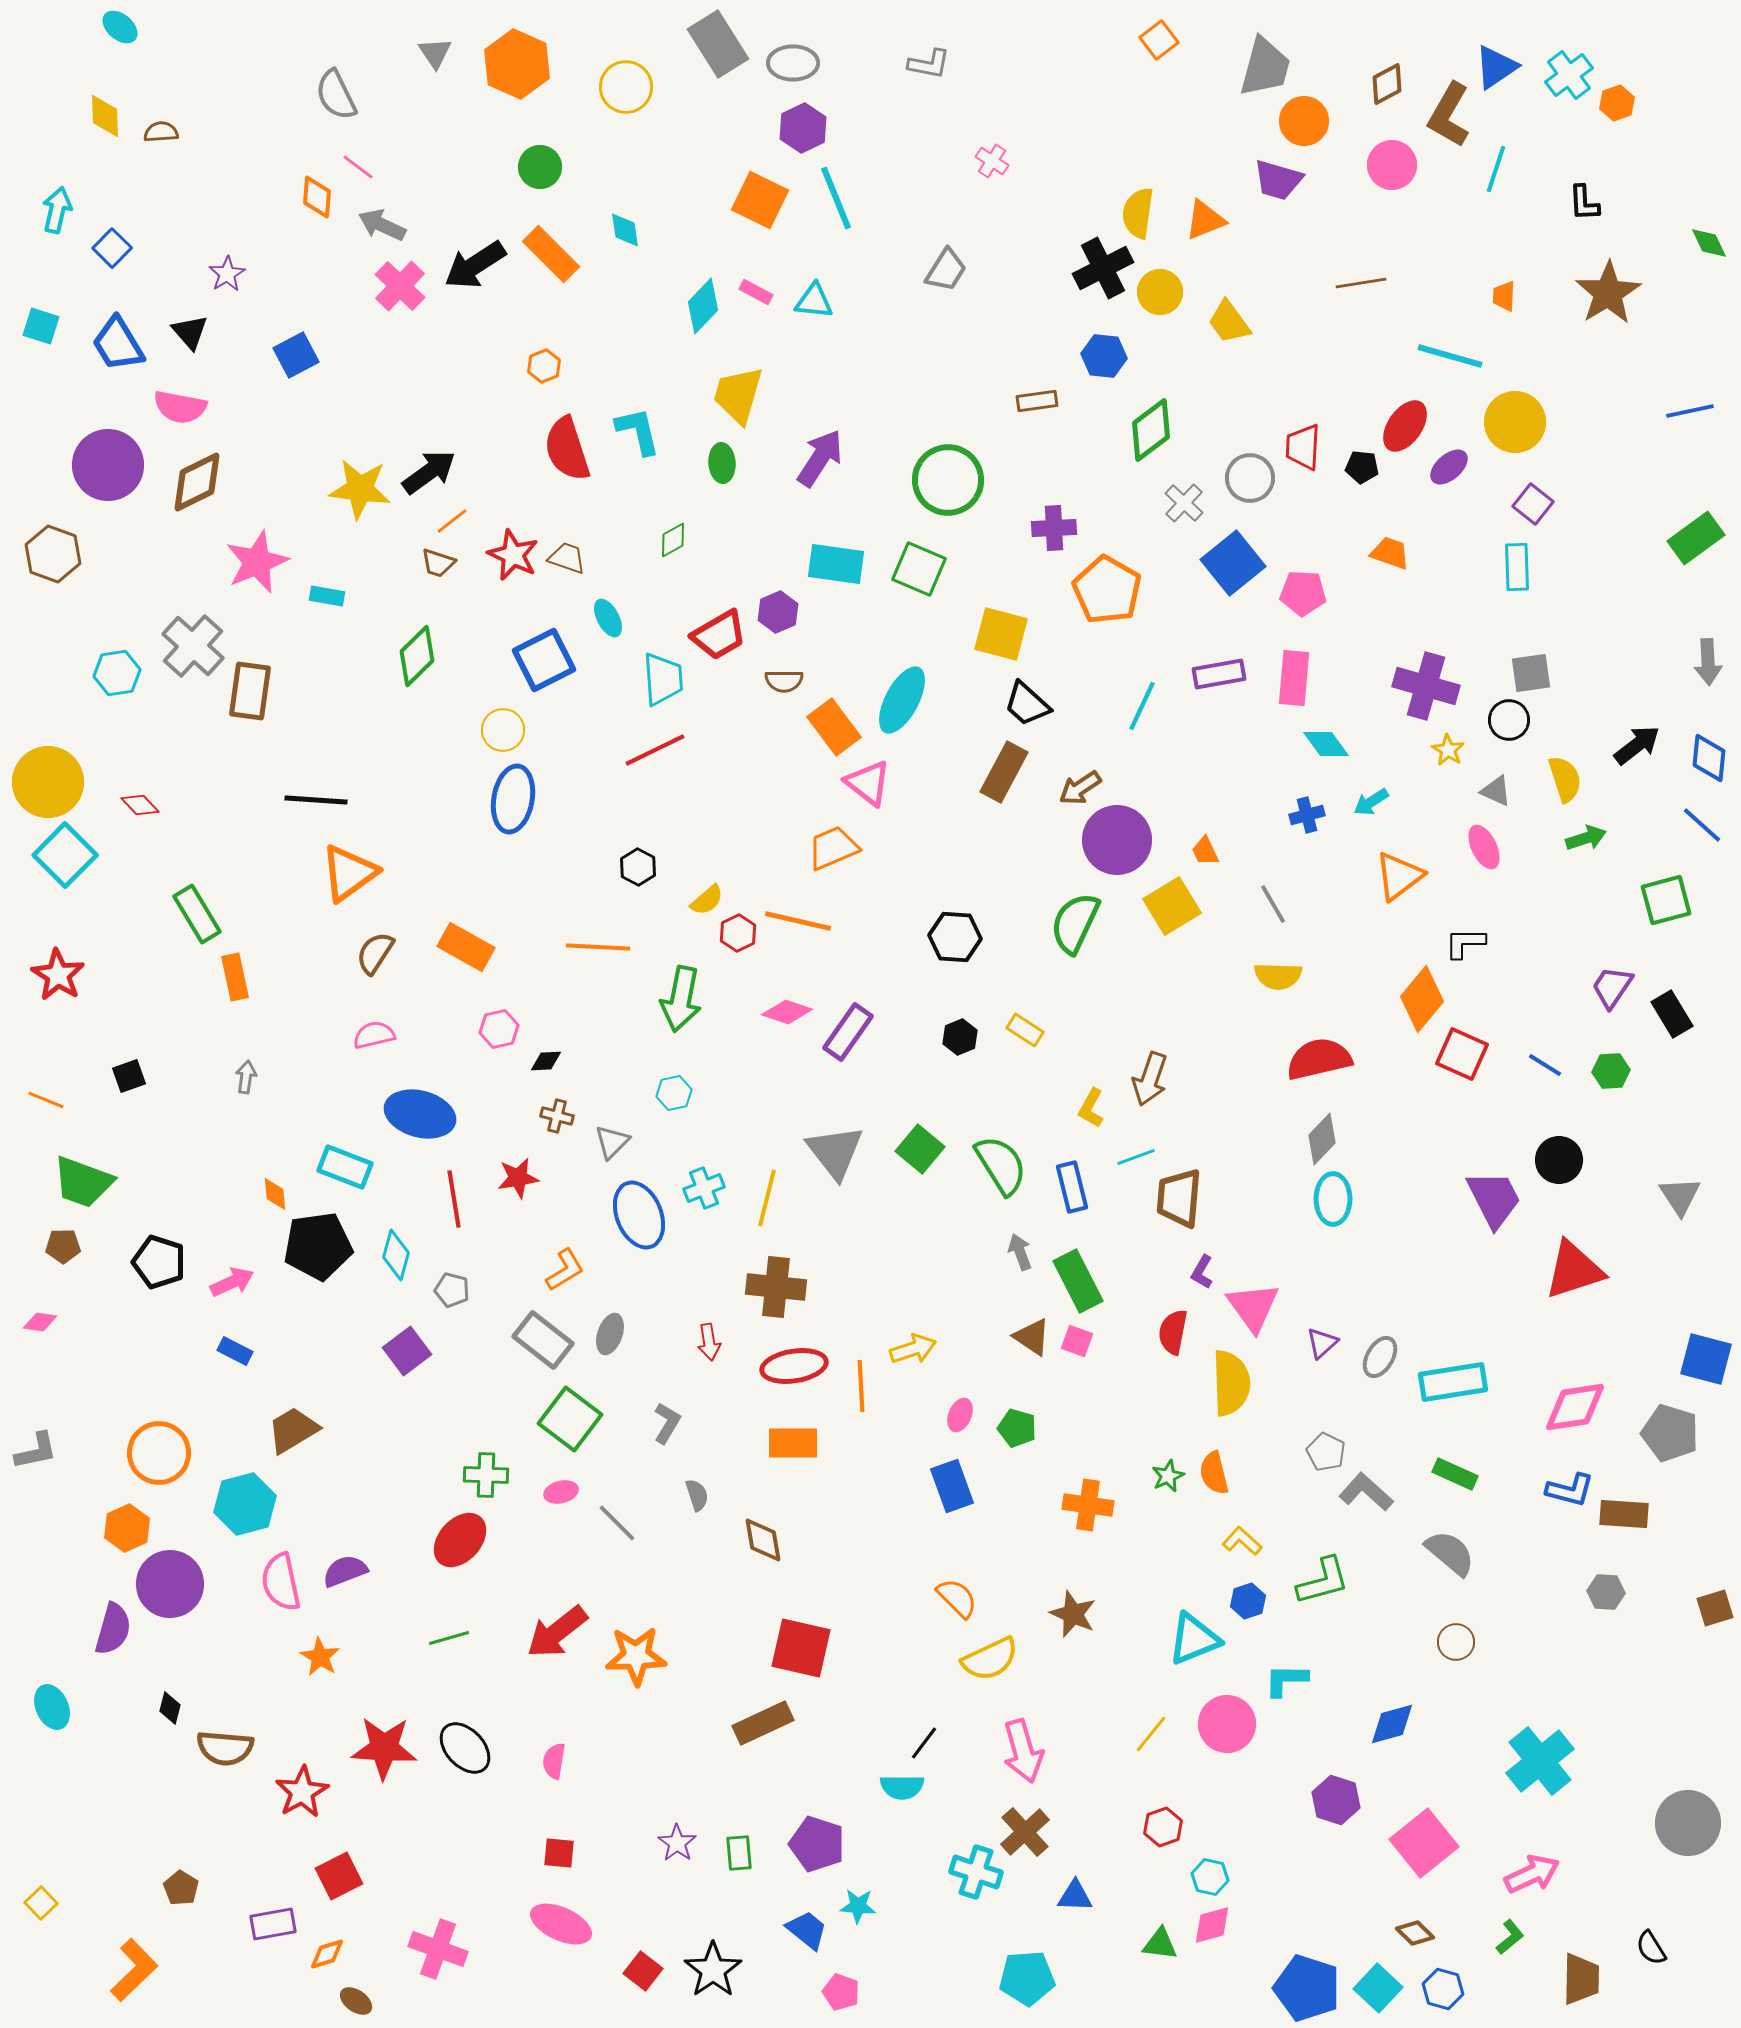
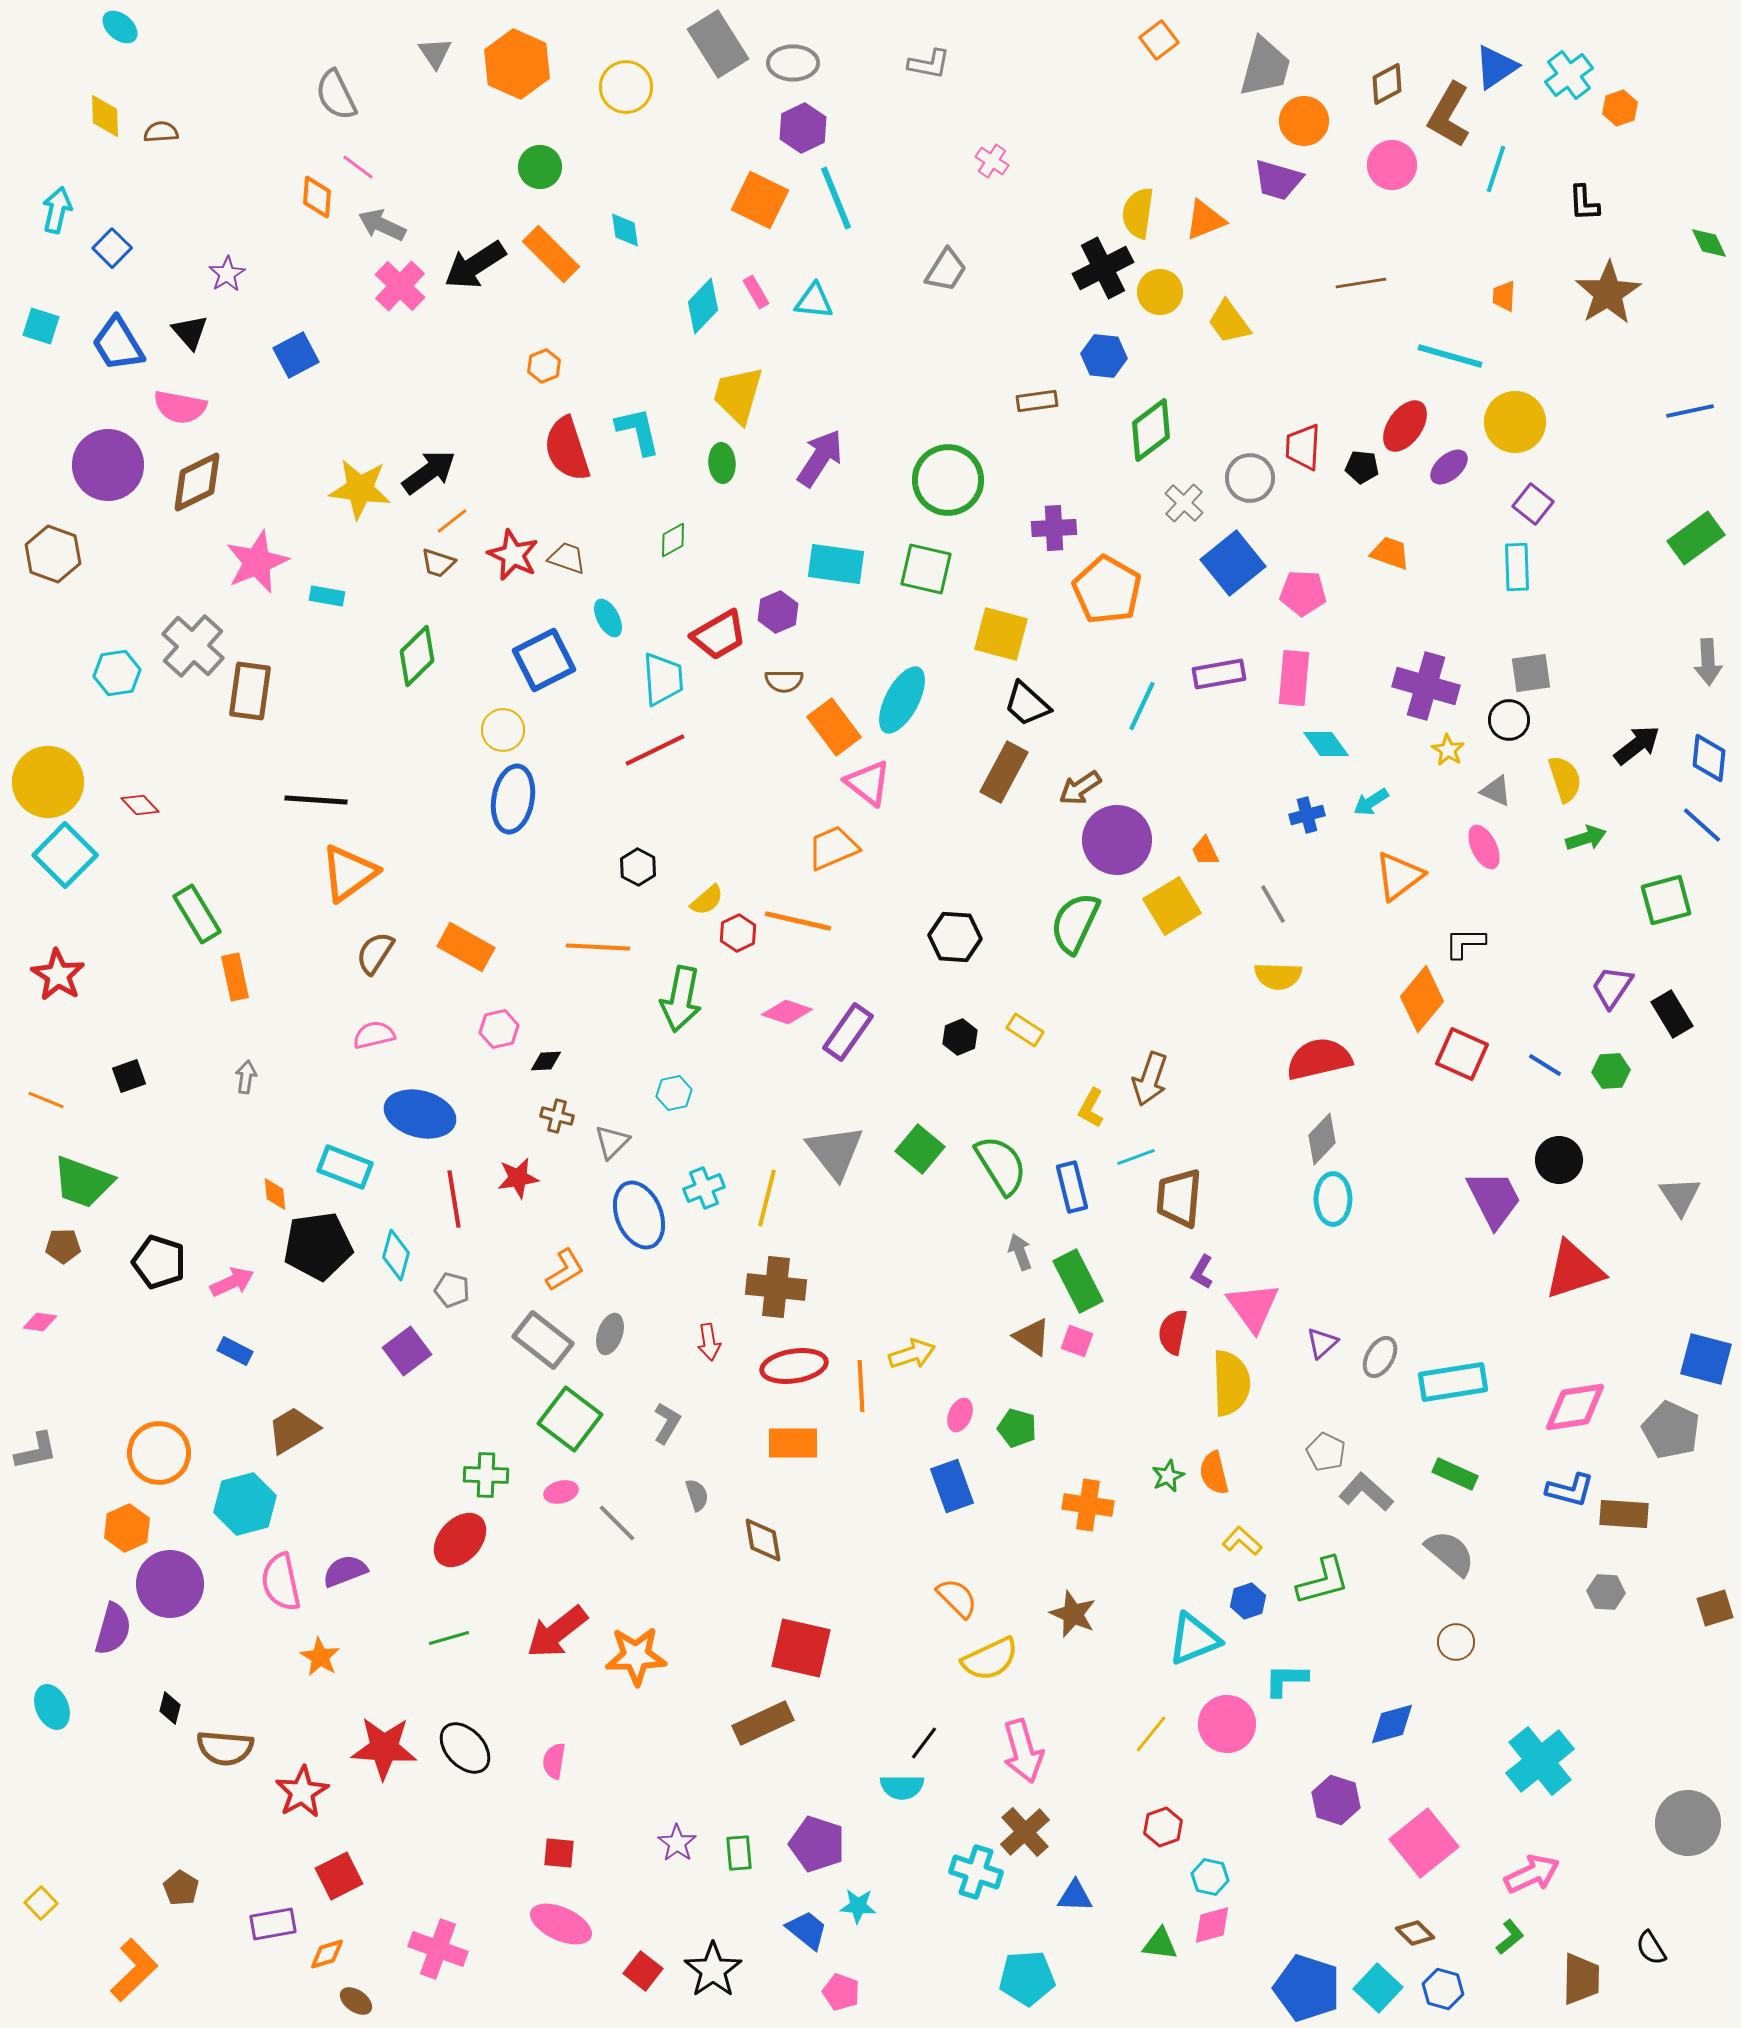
orange hexagon at (1617, 103): moved 3 px right, 5 px down
pink rectangle at (756, 292): rotated 32 degrees clockwise
green square at (919, 569): moved 7 px right; rotated 10 degrees counterclockwise
yellow arrow at (913, 1349): moved 1 px left, 5 px down
gray pentagon at (1670, 1433): moved 1 px right, 3 px up; rotated 8 degrees clockwise
